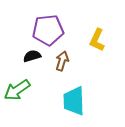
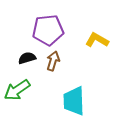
yellow L-shape: rotated 95 degrees clockwise
black semicircle: moved 5 px left, 2 px down
brown arrow: moved 9 px left
